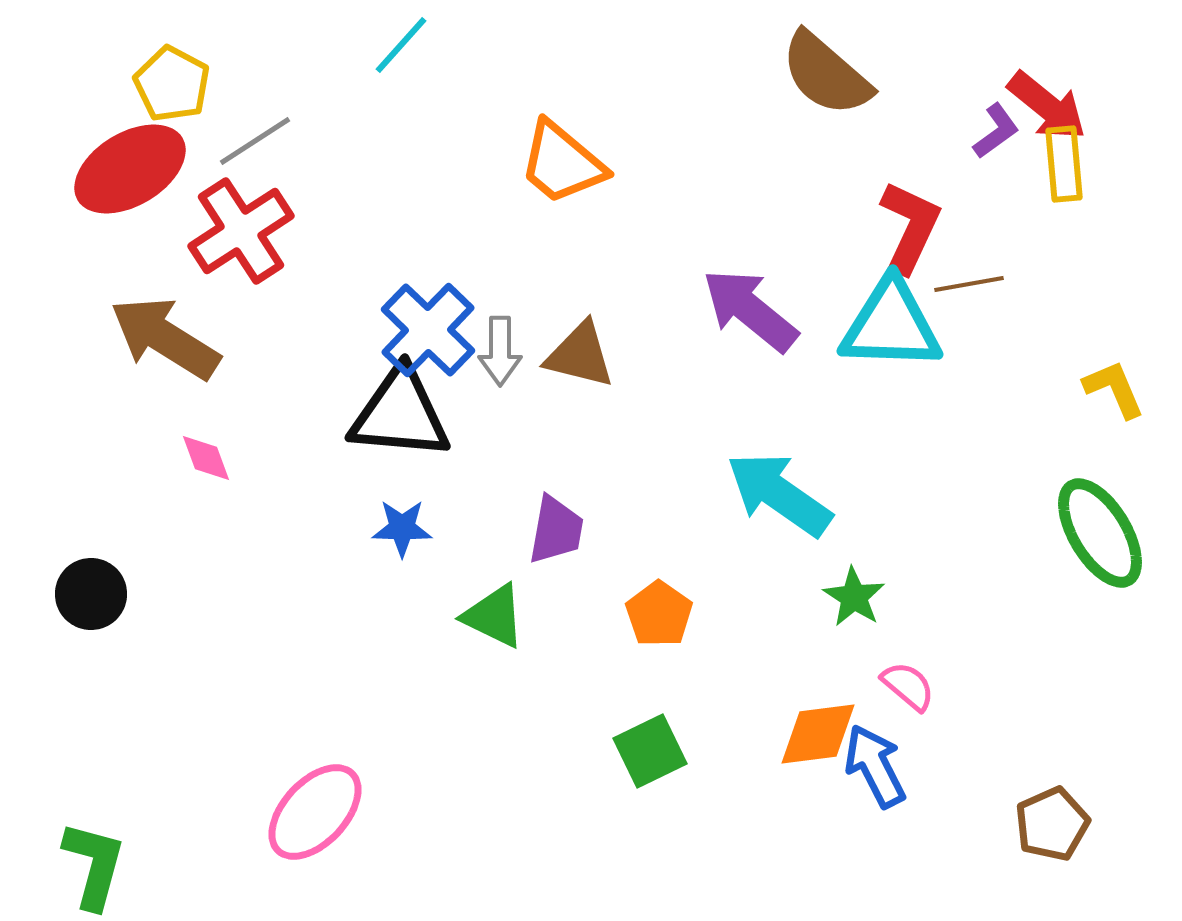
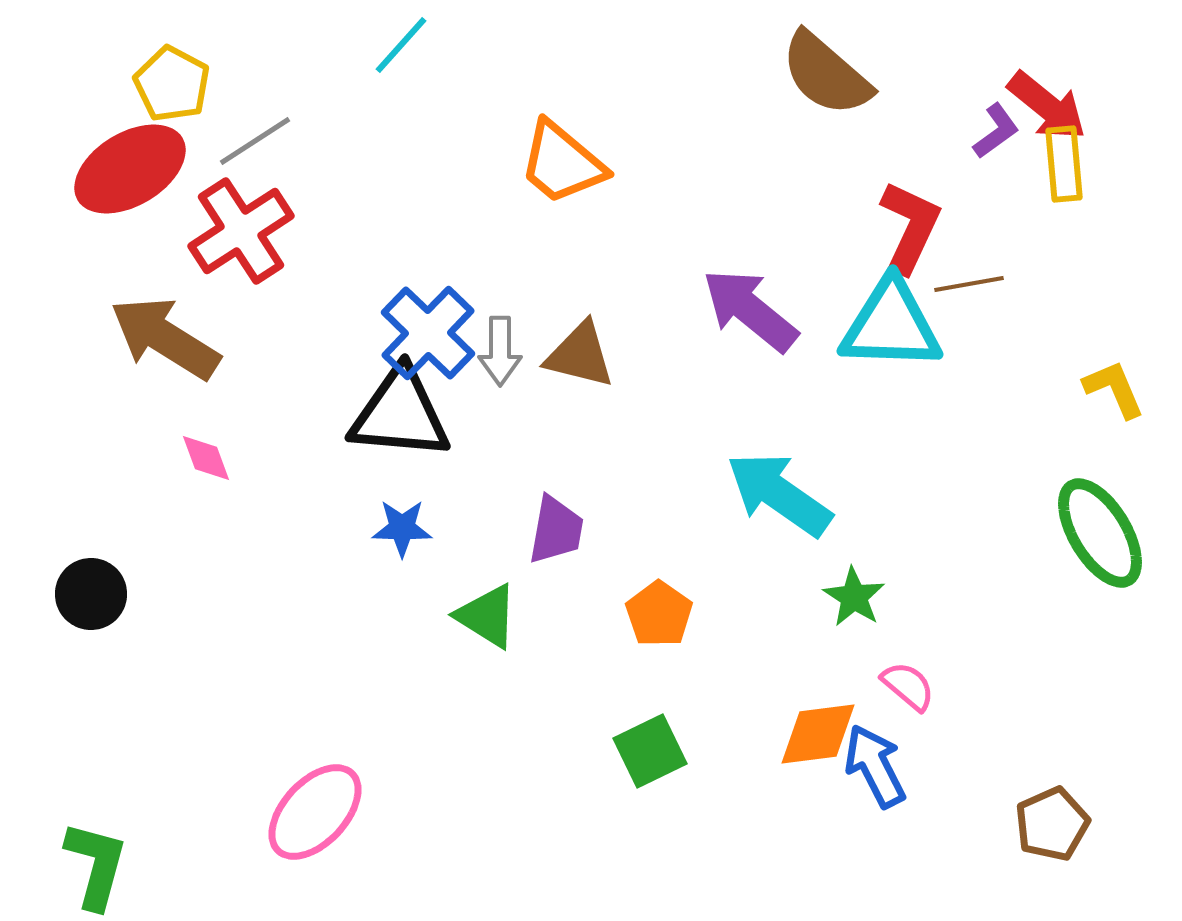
blue cross: moved 3 px down
green triangle: moved 7 px left; rotated 6 degrees clockwise
green L-shape: moved 2 px right
